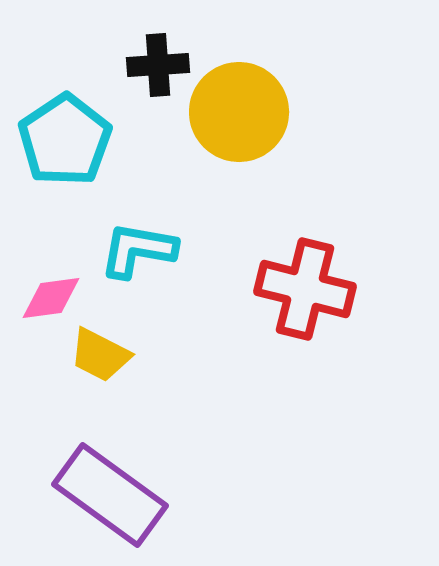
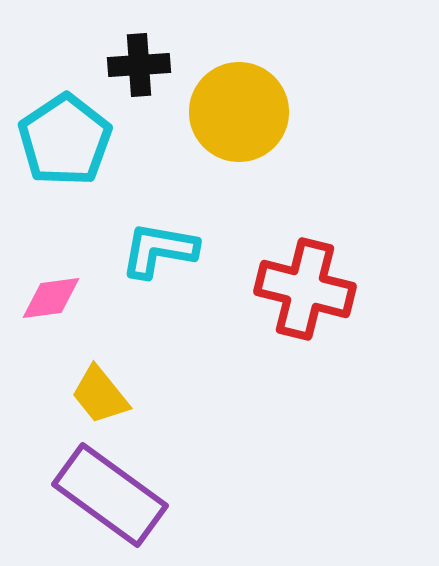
black cross: moved 19 px left
cyan L-shape: moved 21 px right
yellow trapezoid: moved 40 px down; rotated 24 degrees clockwise
